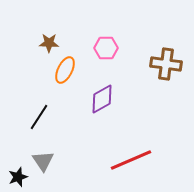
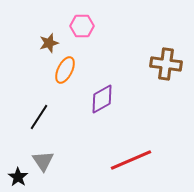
brown star: rotated 18 degrees counterclockwise
pink hexagon: moved 24 px left, 22 px up
black star: rotated 18 degrees counterclockwise
